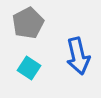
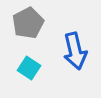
blue arrow: moved 3 px left, 5 px up
